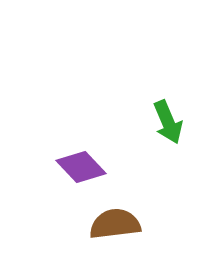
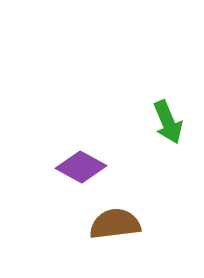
purple diamond: rotated 18 degrees counterclockwise
